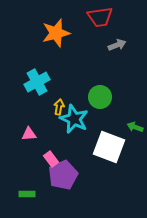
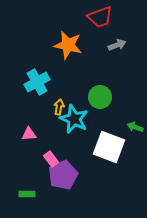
red trapezoid: rotated 12 degrees counterclockwise
orange star: moved 12 px right, 12 px down; rotated 28 degrees clockwise
